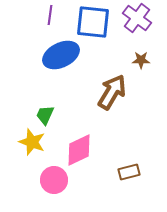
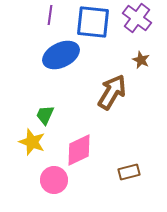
brown star: rotated 24 degrees clockwise
